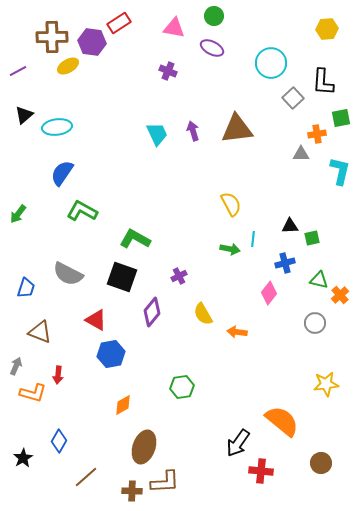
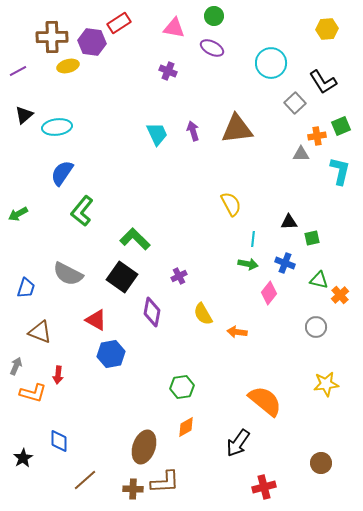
yellow ellipse at (68, 66): rotated 15 degrees clockwise
black L-shape at (323, 82): rotated 36 degrees counterclockwise
gray square at (293, 98): moved 2 px right, 5 px down
green square at (341, 118): moved 8 px down; rotated 12 degrees counterclockwise
orange cross at (317, 134): moved 2 px down
green L-shape at (82, 211): rotated 80 degrees counterclockwise
green arrow at (18, 214): rotated 24 degrees clockwise
black triangle at (290, 226): moved 1 px left, 4 px up
green L-shape at (135, 239): rotated 16 degrees clockwise
green arrow at (230, 249): moved 18 px right, 15 px down
blue cross at (285, 263): rotated 36 degrees clockwise
black square at (122, 277): rotated 16 degrees clockwise
purple diamond at (152, 312): rotated 28 degrees counterclockwise
gray circle at (315, 323): moved 1 px right, 4 px down
orange diamond at (123, 405): moved 63 px right, 22 px down
orange semicircle at (282, 421): moved 17 px left, 20 px up
blue diamond at (59, 441): rotated 30 degrees counterclockwise
red cross at (261, 471): moved 3 px right, 16 px down; rotated 20 degrees counterclockwise
brown line at (86, 477): moved 1 px left, 3 px down
brown cross at (132, 491): moved 1 px right, 2 px up
